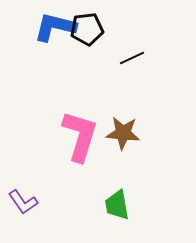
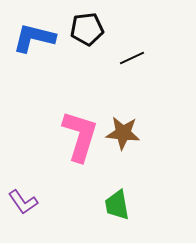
blue L-shape: moved 21 px left, 11 px down
